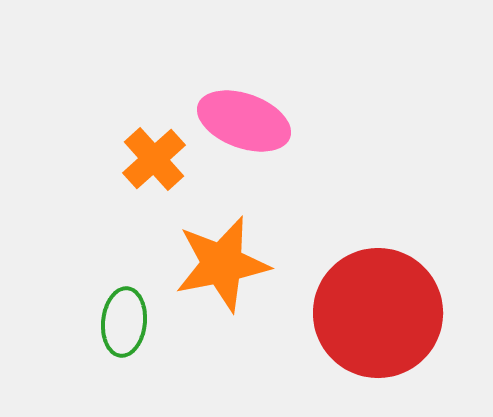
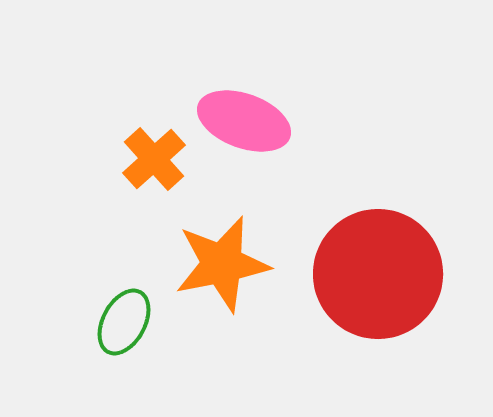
red circle: moved 39 px up
green ellipse: rotated 22 degrees clockwise
